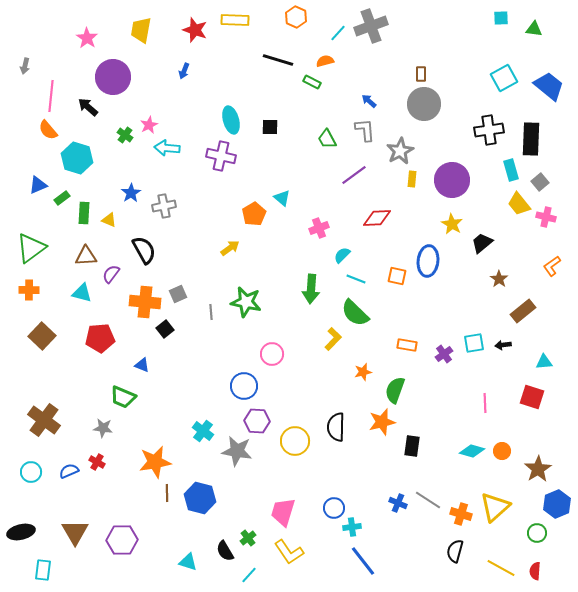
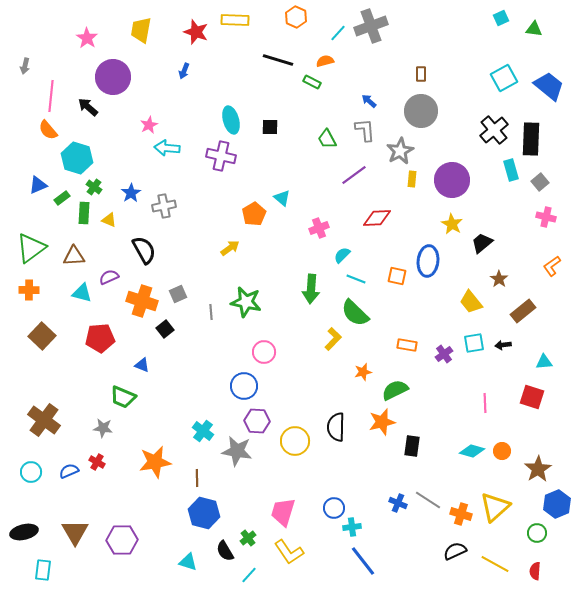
cyan square at (501, 18): rotated 21 degrees counterclockwise
red star at (195, 30): moved 1 px right, 2 px down
gray circle at (424, 104): moved 3 px left, 7 px down
black cross at (489, 130): moved 5 px right; rotated 32 degrees counterclockwise
green cross at (125, 135): moved 31 px left, 52 px down
yellow trapezoid at (519, 204): moved 48 px left, 98 px down
brown triangle at (86, 256): moved 12 px left
purple semicircle at (111, 274): moved 2 px left, 3 px down; rotated 30 degrees clockwise
orange cross at (145, 302): moved 3 px left, 1 px up; rotated 12 degrees clockwise
pink circle at (272, 354): moved 8 px left, 2 px up
green semicircle at (395, 390): rotated 44 degrees clockwise
brown line at (167, 493): moved 30 px right, 15 px up
blue hexagon at (200, 498): moved 4 px right, 15 px down
black ellipse at (21, 532): moved 3 px right
black semicircle at (455, 551): rotated 50 degrees clockwise
yellow line at (501, 568): moved 6 px left, 4 px up
